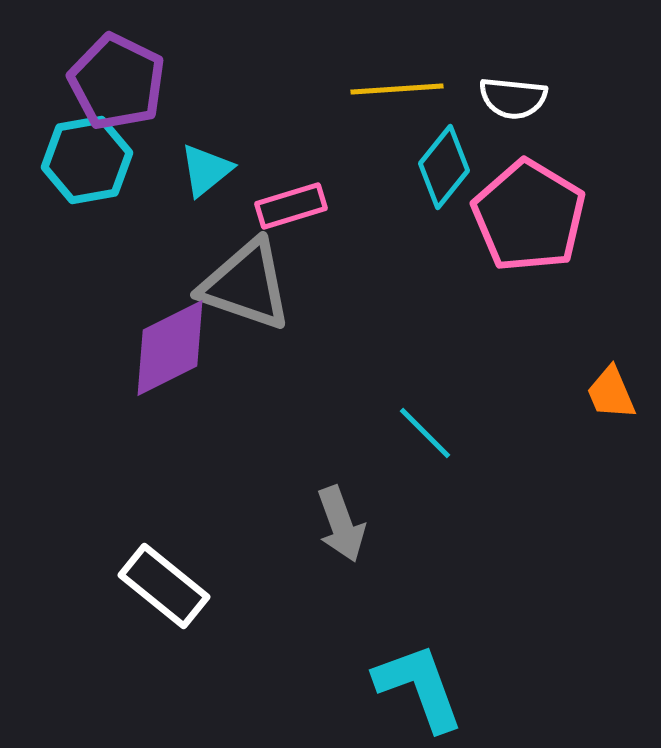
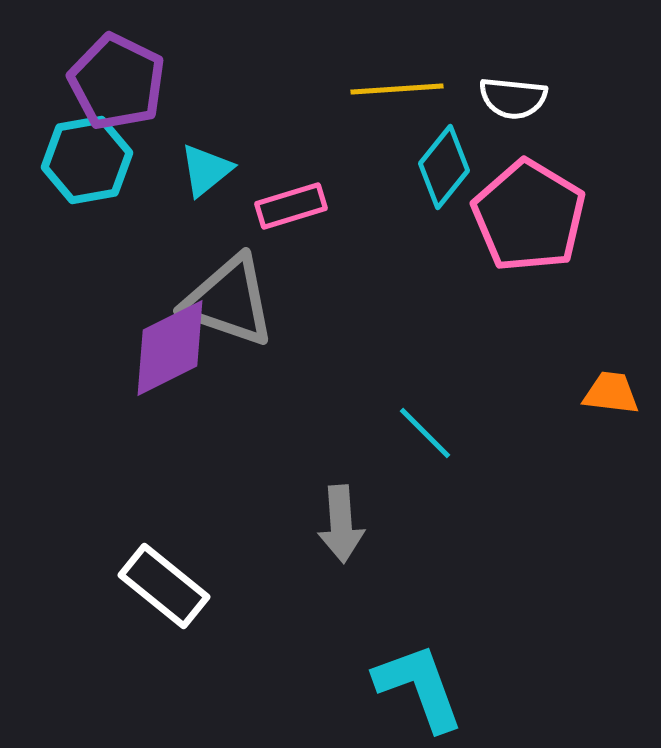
gray triangle: moved 17 px left, 16 px down
orange trapezoid: rotated 120 degrees clockwise
gray arrow: rotated 16 degrees clockwise
